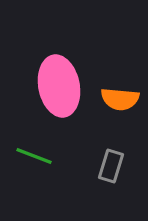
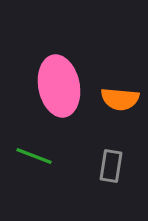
gray rectangle: rotated 8 degrees counterclockwise
